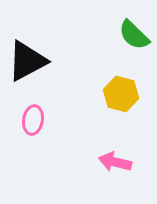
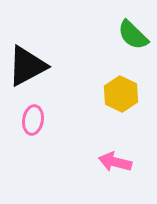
green semicircle: moved 1 px left
black triangle: moved 5 px down
yellow hexagon: rotated 12 degrees clockwise
